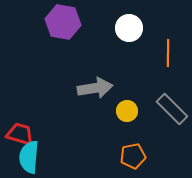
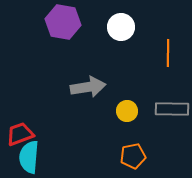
white circle: moved 8 px left, 1 px up
gray arrow: moved 7 px left, 1 px up
gray rectangle: rotated 44 degrees counterclockwise
red trapezoid: rotated 36 degrees counterclockwise
